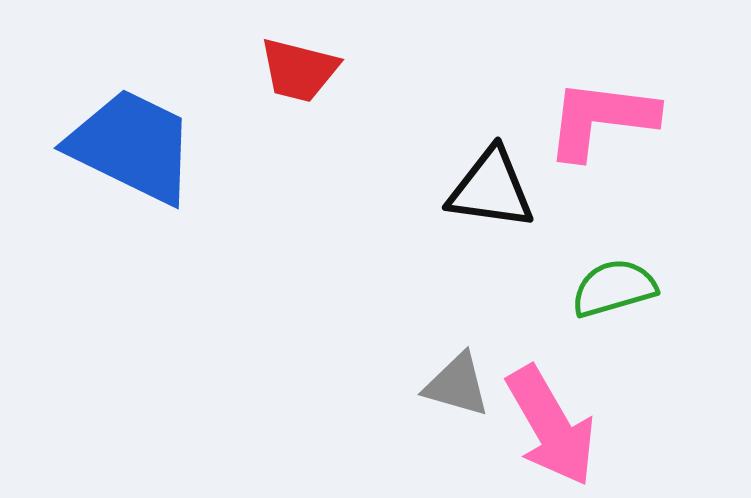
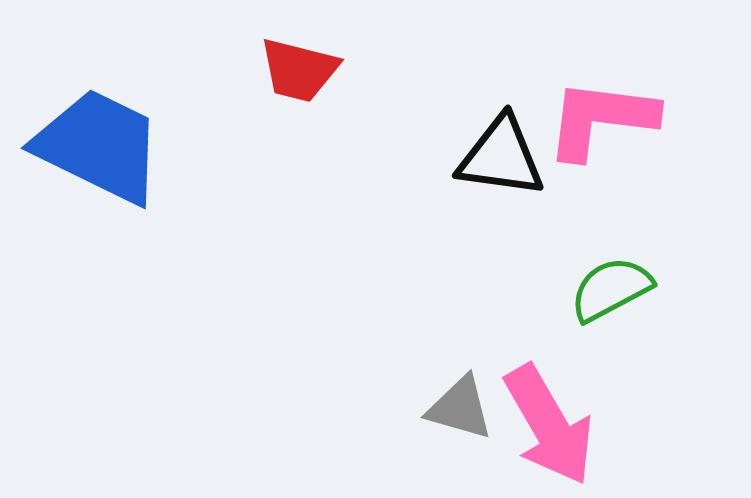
blue trapezoid: moved 33 px left
black triangle: moved 10 px right, 32 px up
green semicircle: moved 3 px left, 1 px down; rotated 12 degrees counterclockwise
gray triangle: moved 3 px right, 23 px down
pink arrow: moved 2 px left, 1 px up
